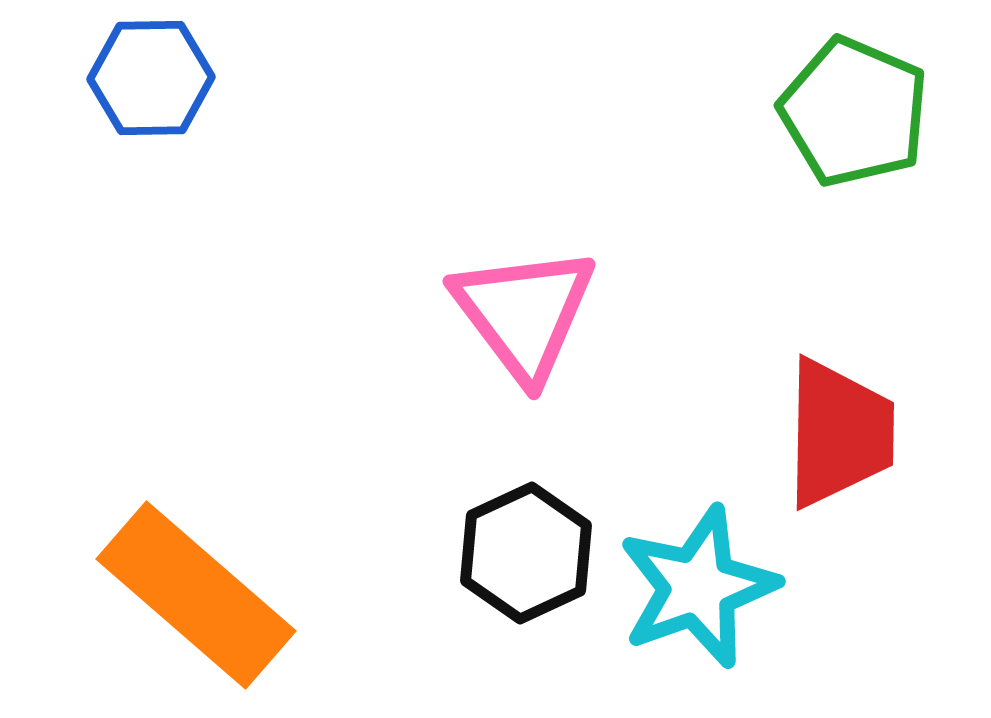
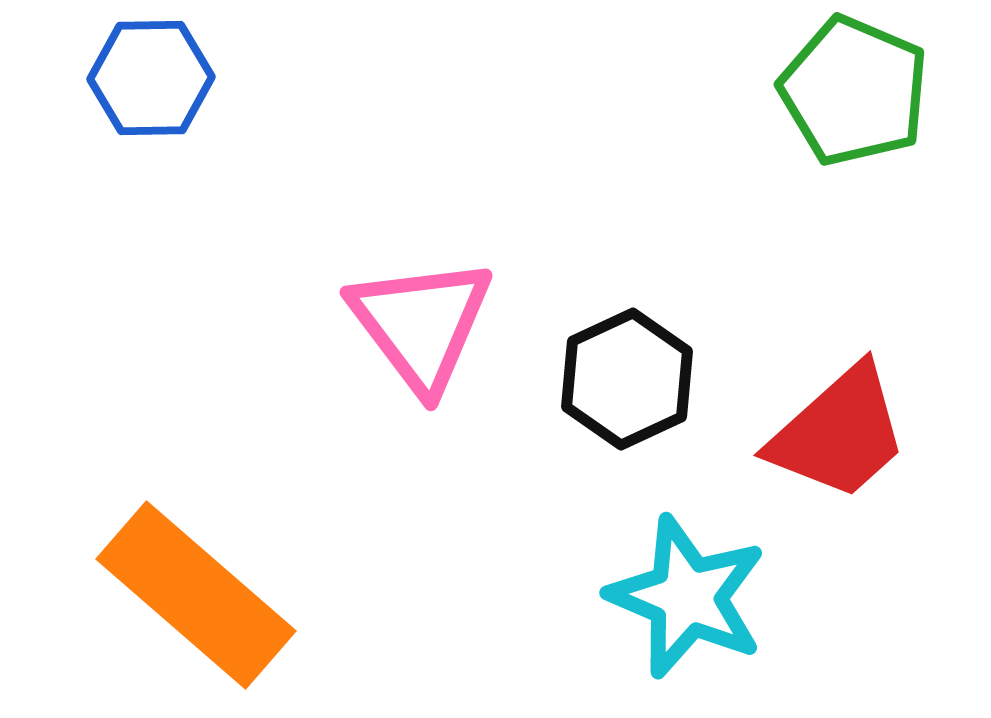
green pentagon: moved 21 px up
pink triangle: moved 103 px left, 11 px down
red trapezoid: rotated 47 degrees clockwise
black hexagon: moved 101 px right, 174 px up
cyan star: moved 11 px left, 10 px down; rotated 29 degrees counterclockwise
